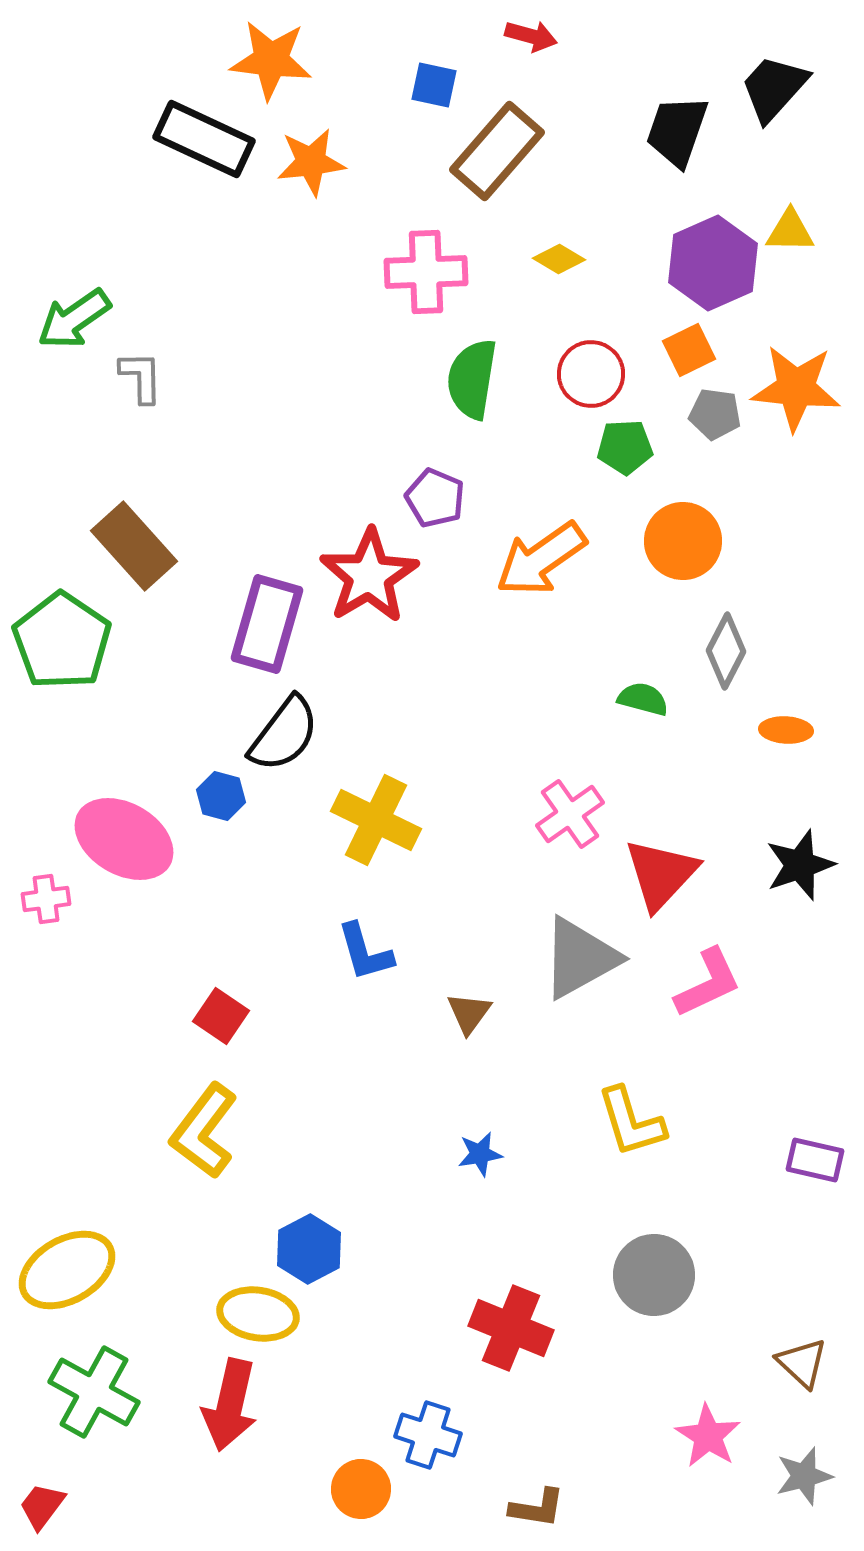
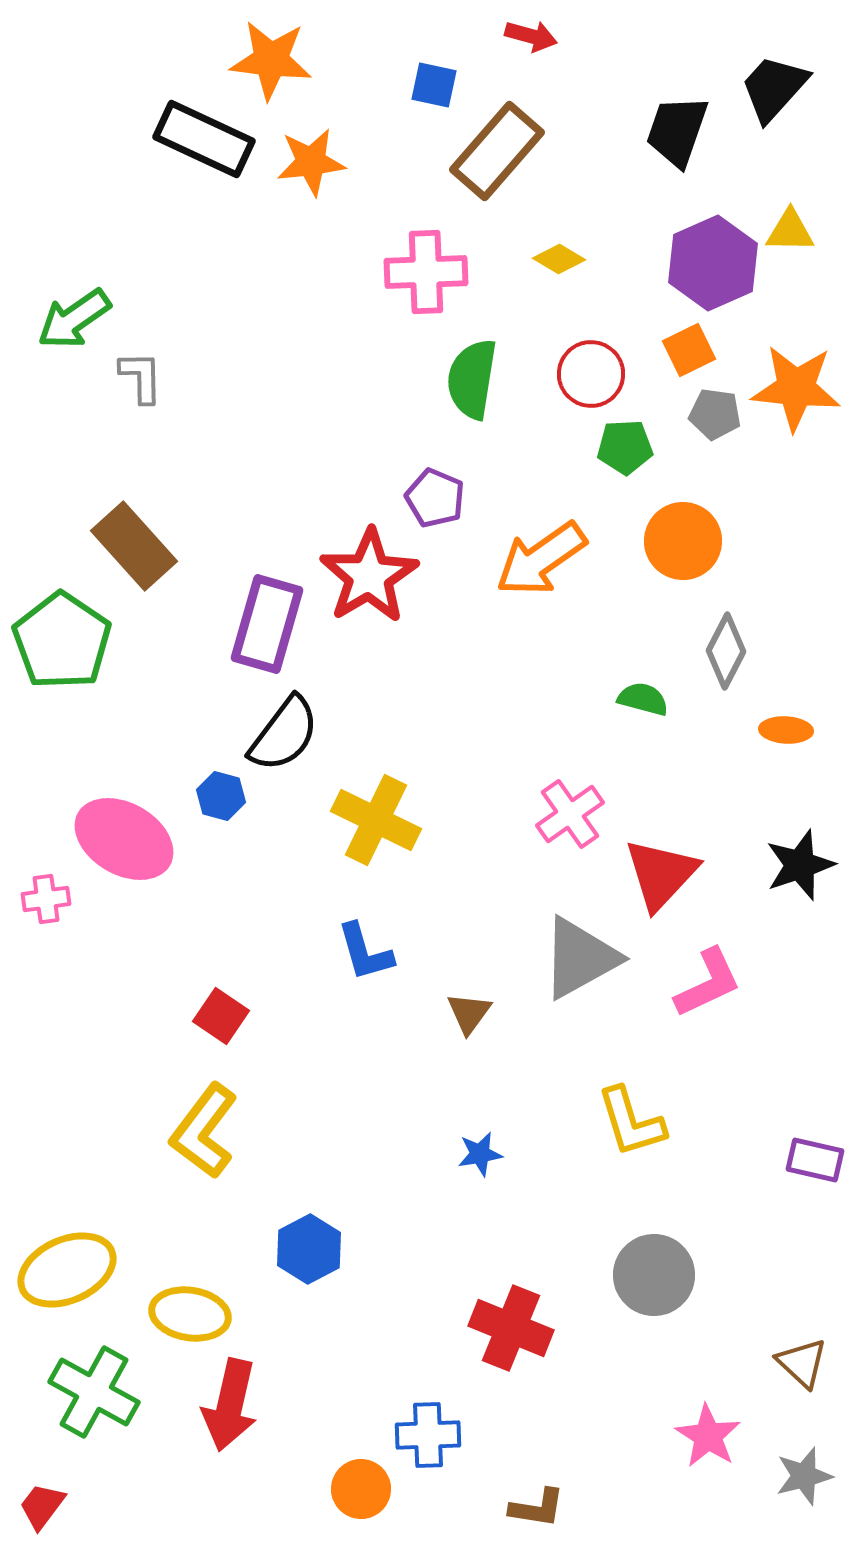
yellow ellipse at (67, 1270): rotated 6 degrees clockwise
yellow ellipse at (258, 1314): moved 68 px left
blue cross at (428, 1435): rotated 20 degrees counterclockwise
